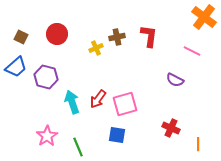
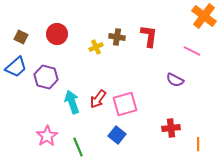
orange cross: moved 1 px up
brown cross: rotated 21 degrees clockwise
yellow cross: moved 1 px up
red cross: rotated 30 degrees counterclockwise
blue square: rotated 30 degrees clockwise
